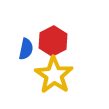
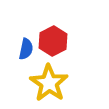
yellow star: moved 5 px left, 8 px down
